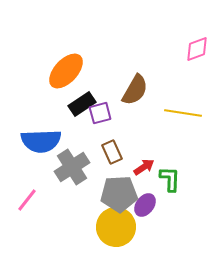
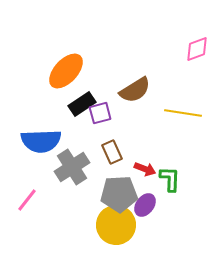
brown semicircle: rotated 28 degrees clockwise
red arrow: moved 1 px right, 2 px down; rotated 55 degrees clockwise
yellow circle: moved 2 px up
